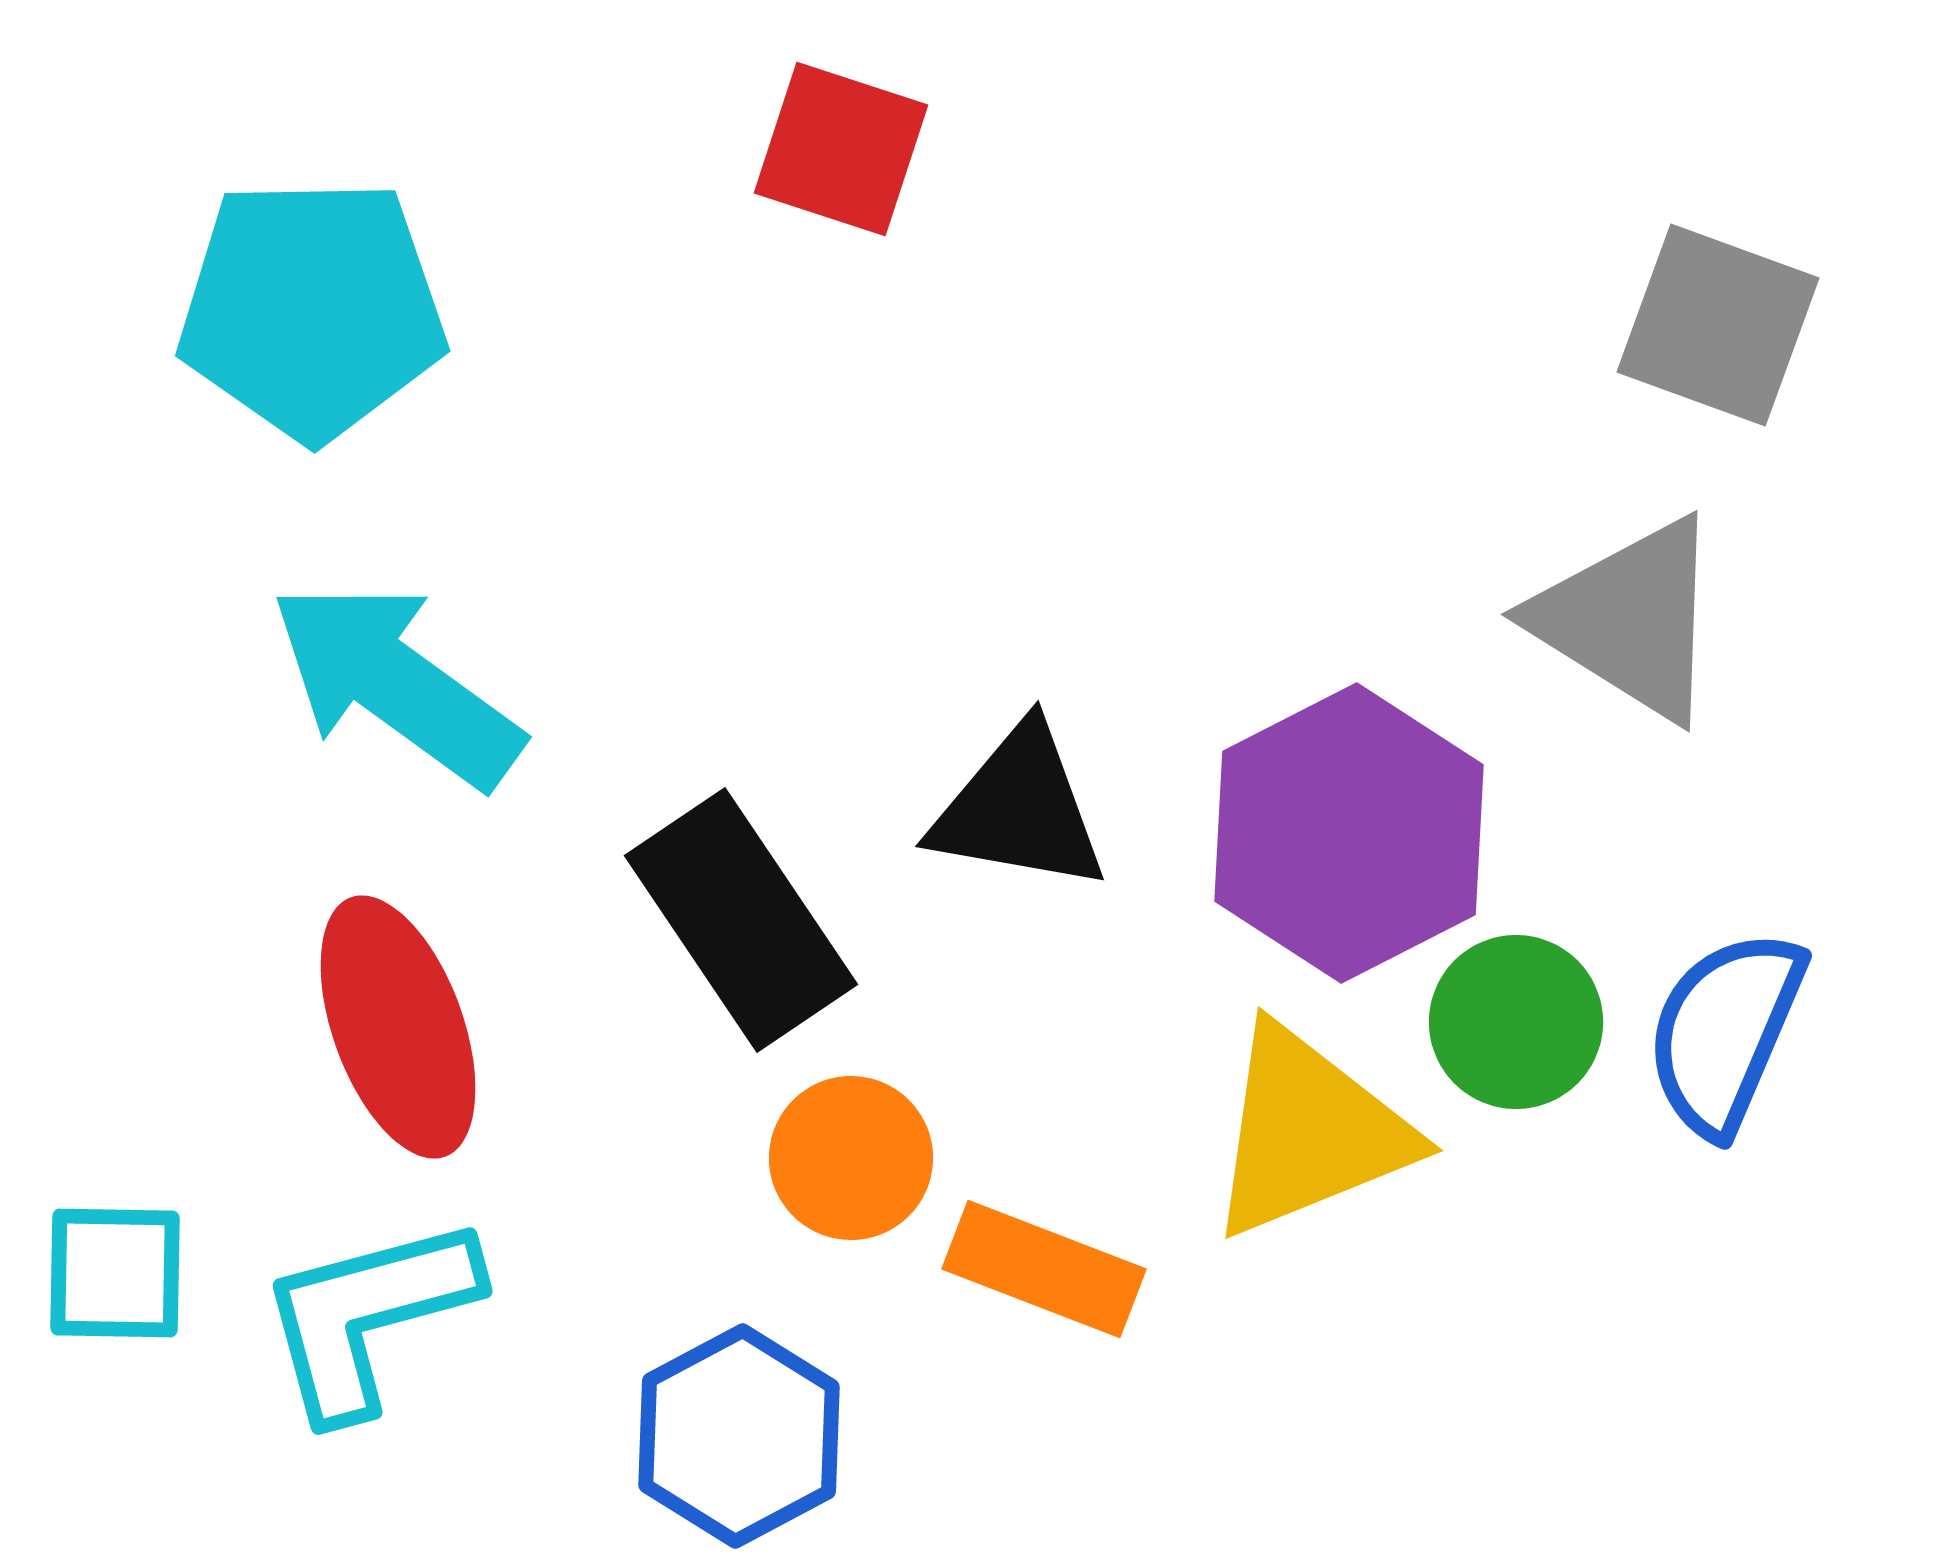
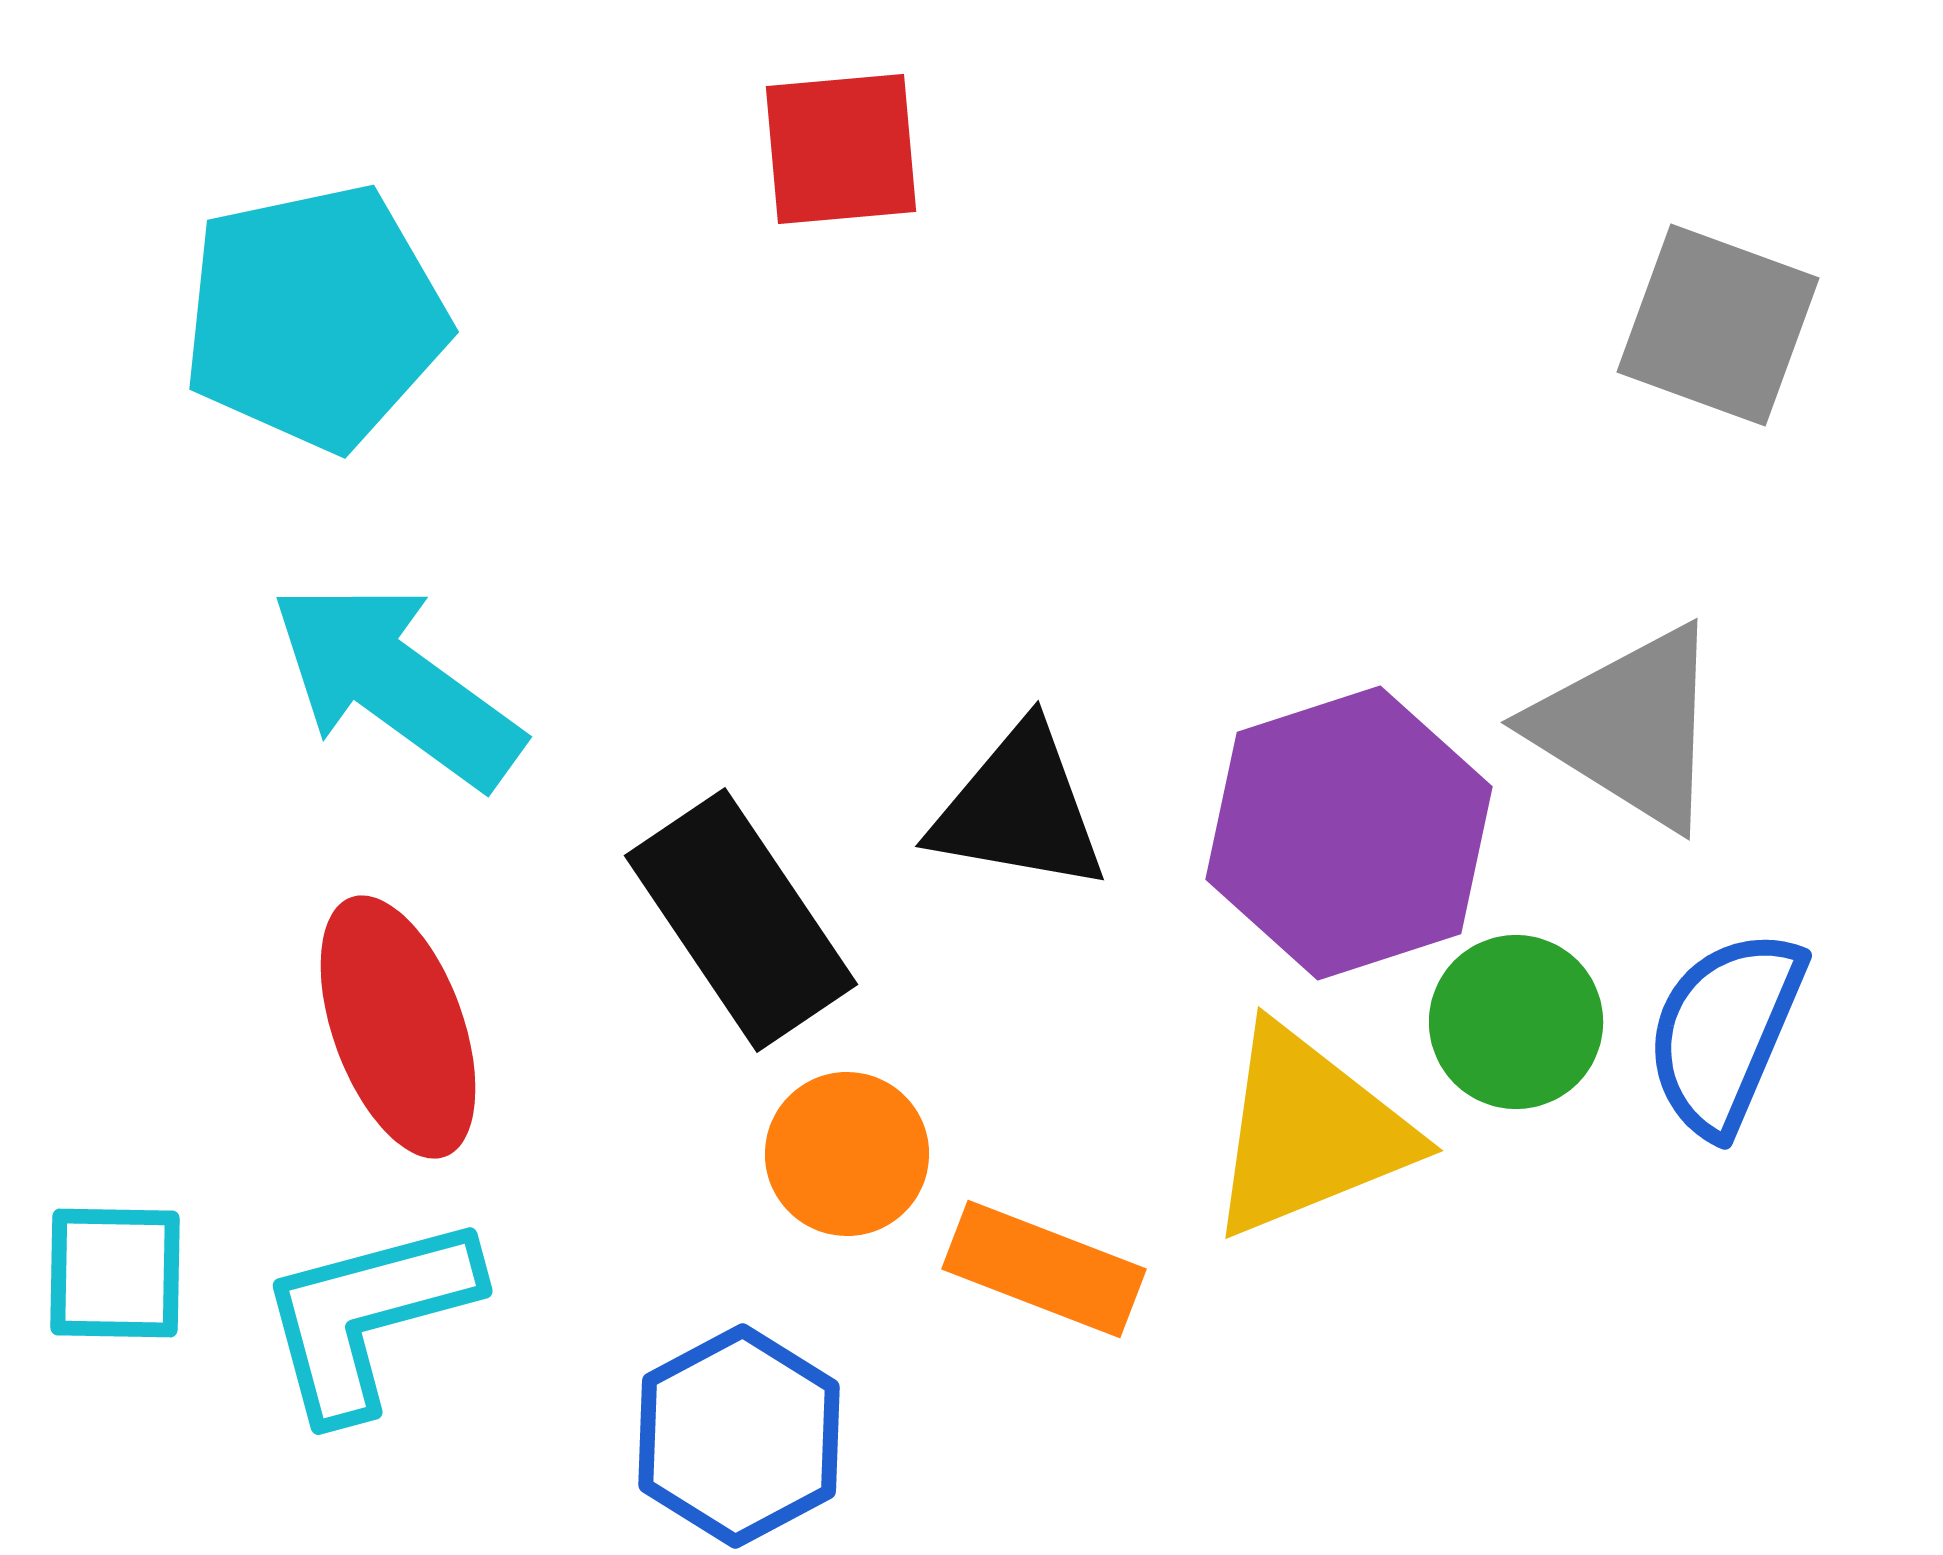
red square: rotated 23 degrees counterclockwise
cyan pentagon: moved 3 px right, 8 px down; rotated 11 degrees counterclockwise
gray triangle: moved 108 px down
purple hexagon: rotated 9 degrees clockwise
orange circle: moved 4 px left, 4 px up
